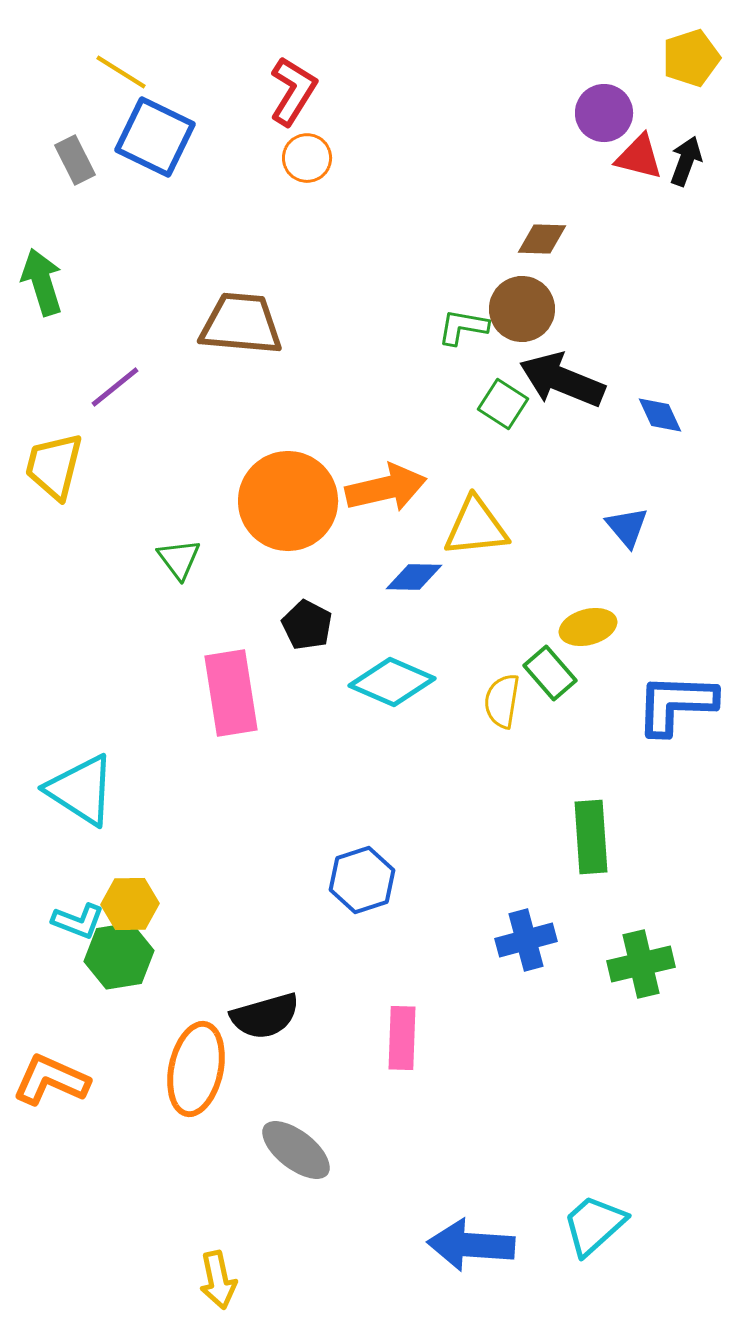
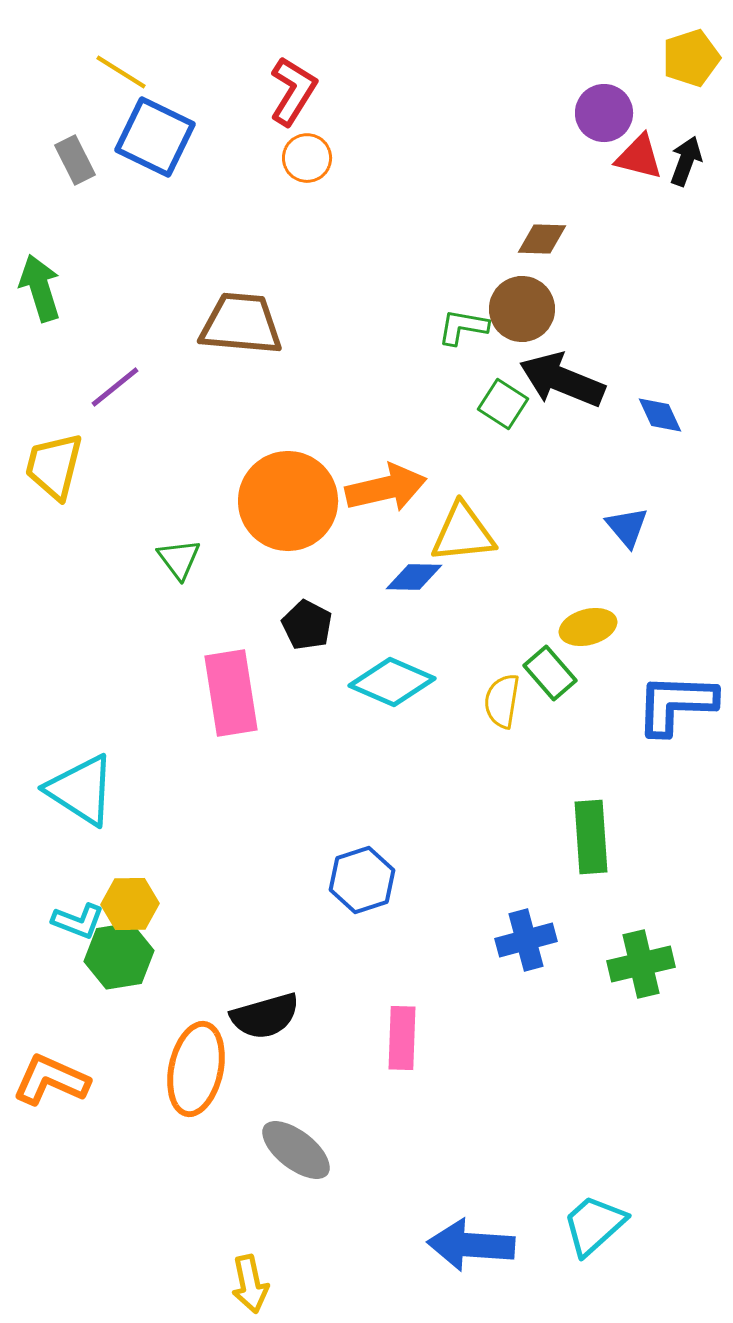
green arrow at (42, 282): moved 2 px left, 6 px down
yellow triangle at (476, 527): moved 13 px left, 6 px down
yellow arrow at (218, 1280): moved 32 px right, 4 px down
